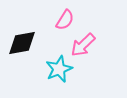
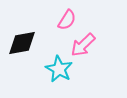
pink semicircle: moved 2 px right
cyan star: rotated 20 degrees counterclockwise
